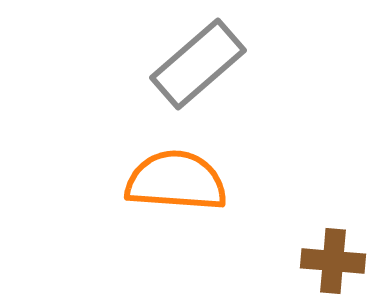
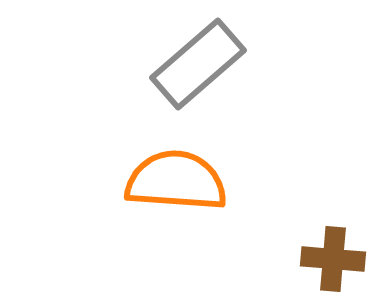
brown cross: moved 2 px up
